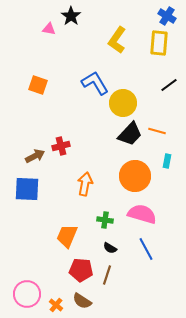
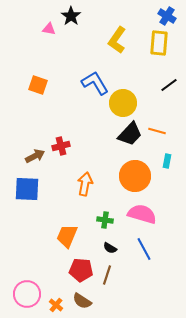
blue line: moved 2 px left
